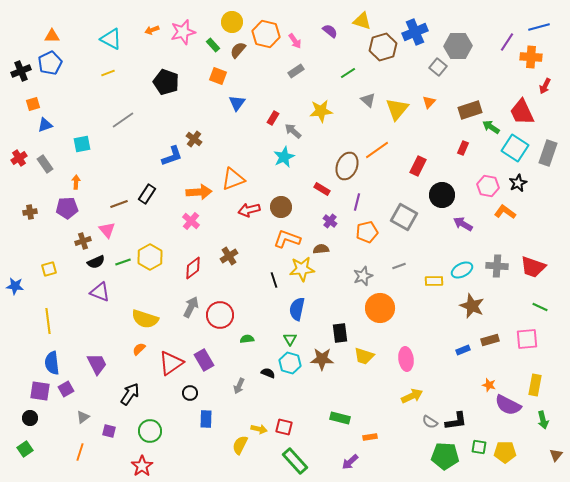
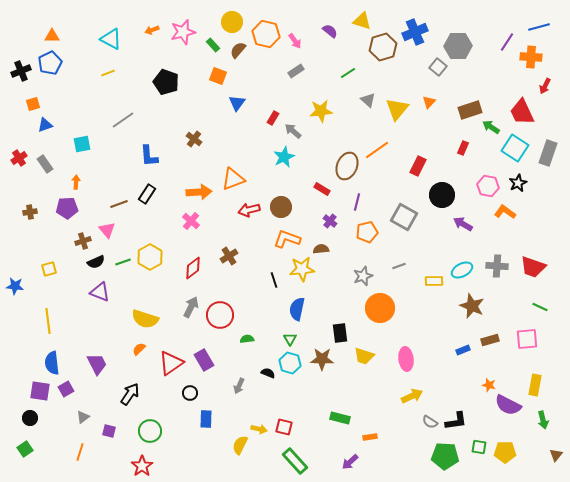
blue L-shape at (172, 156): moved 23 px left; rotated 105 degrees clockwise
